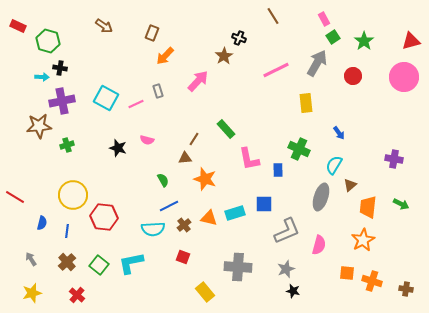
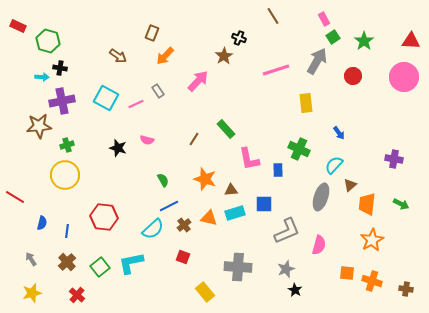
brown arrow at (104, 26): moved 14 px right, 30 px down
red triangle at (411, 41): rotated 18 degrees clockwise
gray arrow at (317, 63): moved 2 px up
pink line at (276, 70): rotated 8 degrees clockwise
gray rectangle at (158, 91): rotated 16 degrees counterclockwise
brown triangle at (185, 158): moved 46 px right, 32 px down
cyan semicircle at (334, 165): rotated 12 degrees clockwise
yellow circle at (73, 195): moved 8 px left, 20 px up
orange trapezoid at (368, 207): moved 1 px left, 3 px up
cyan semicircle at (153, 229): rotated 40 degrees counterclockwise
orange star at (363, 240): moved 9 px right
green square at (99, 265): moved 1 px right, 2 px down; rotated 12 degrees clockwise
black star at (293, 291): moved 2 px right, 1 px up; rotated 16 degrees clockwise
